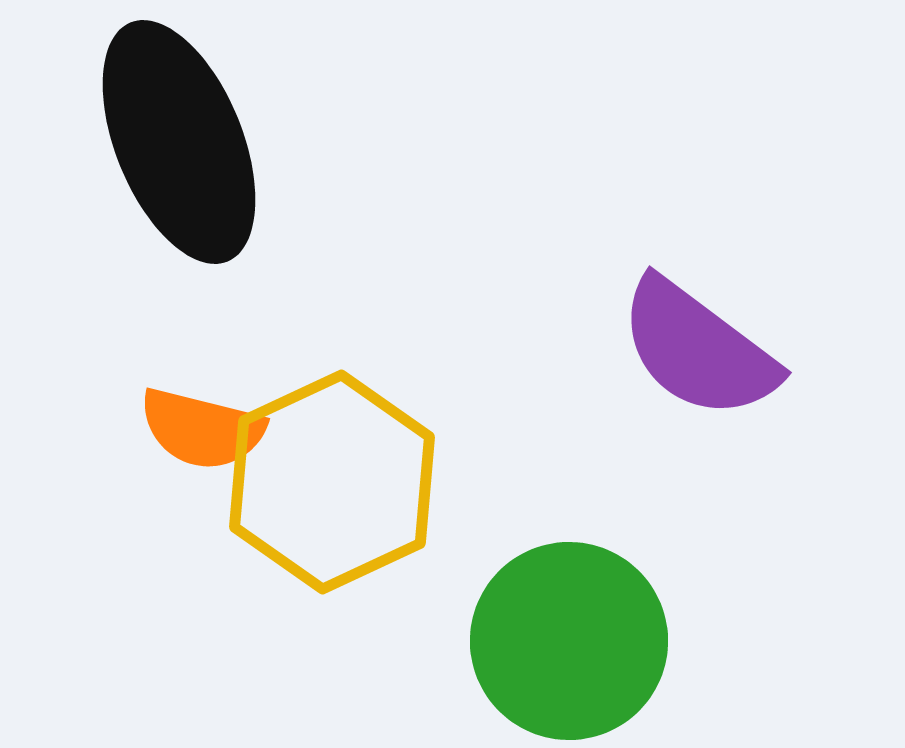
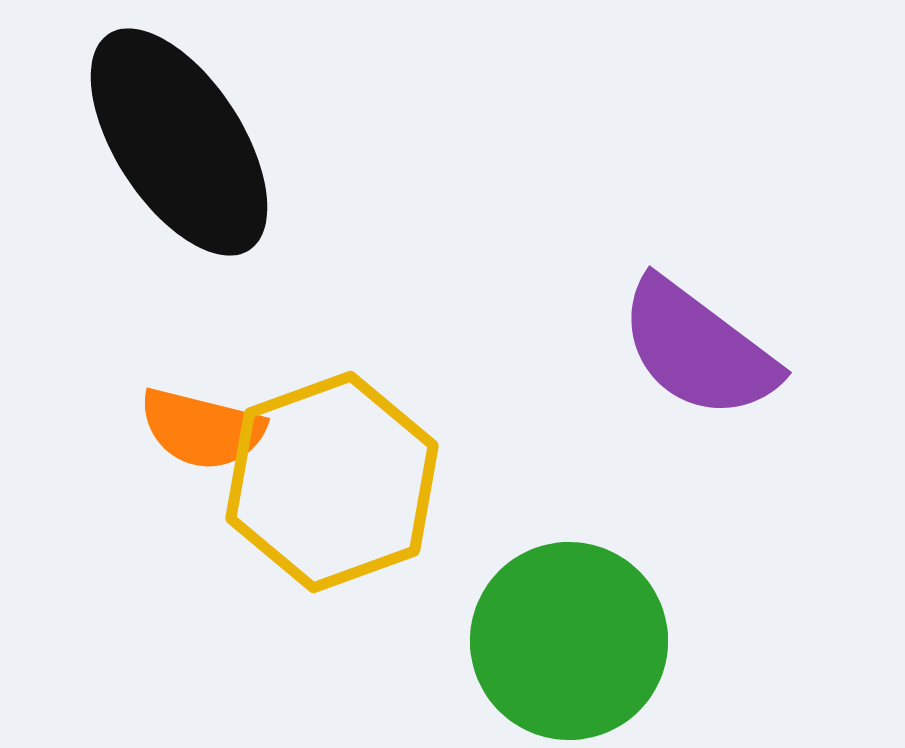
black ellipse: rotated 11 degrees counterclockwise
yellow hexagon: rotated 5 degrees clockwise
